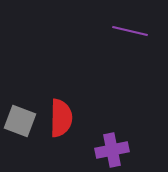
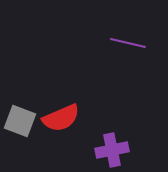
purple line: moved 2 px left, 12 px down
red semicircle: rotated 66 degrees clockwise
